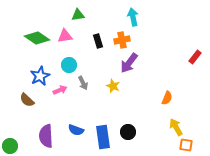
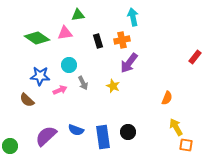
pink triangle: moved 3 px up
blue star: rotated 30 degrees clockwise
purple semicircle: rotated 50 degrees clockwise
